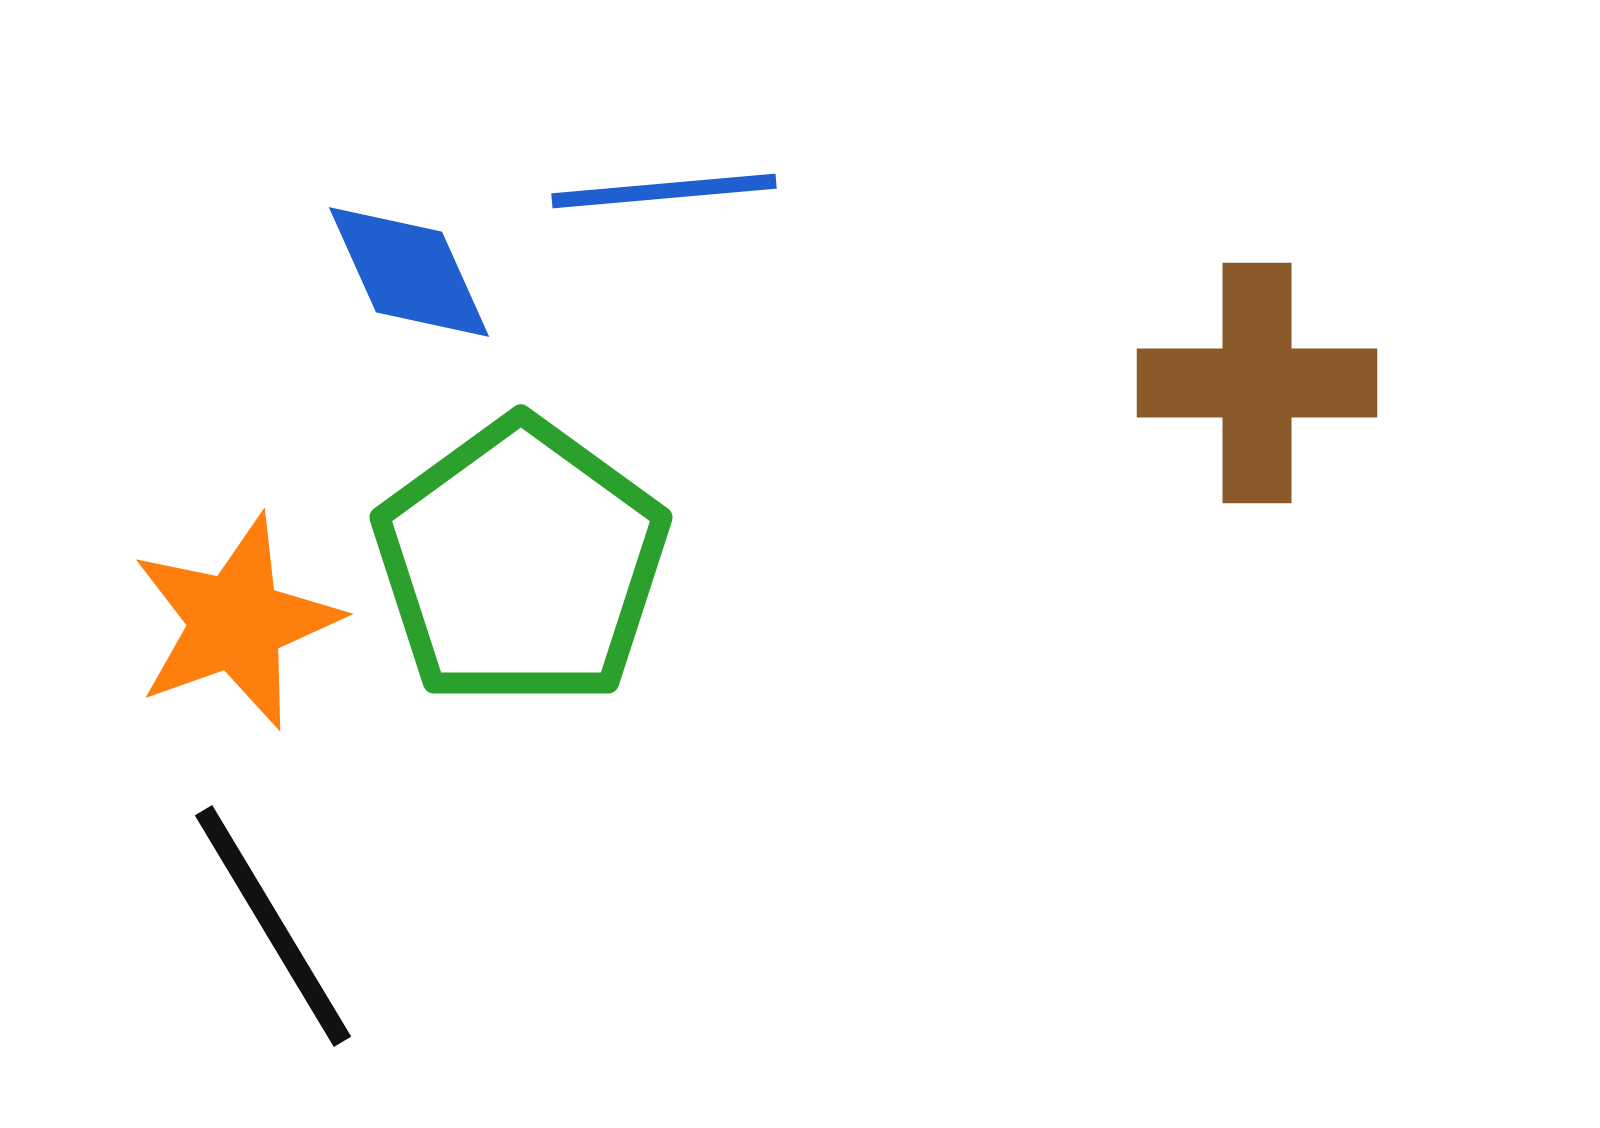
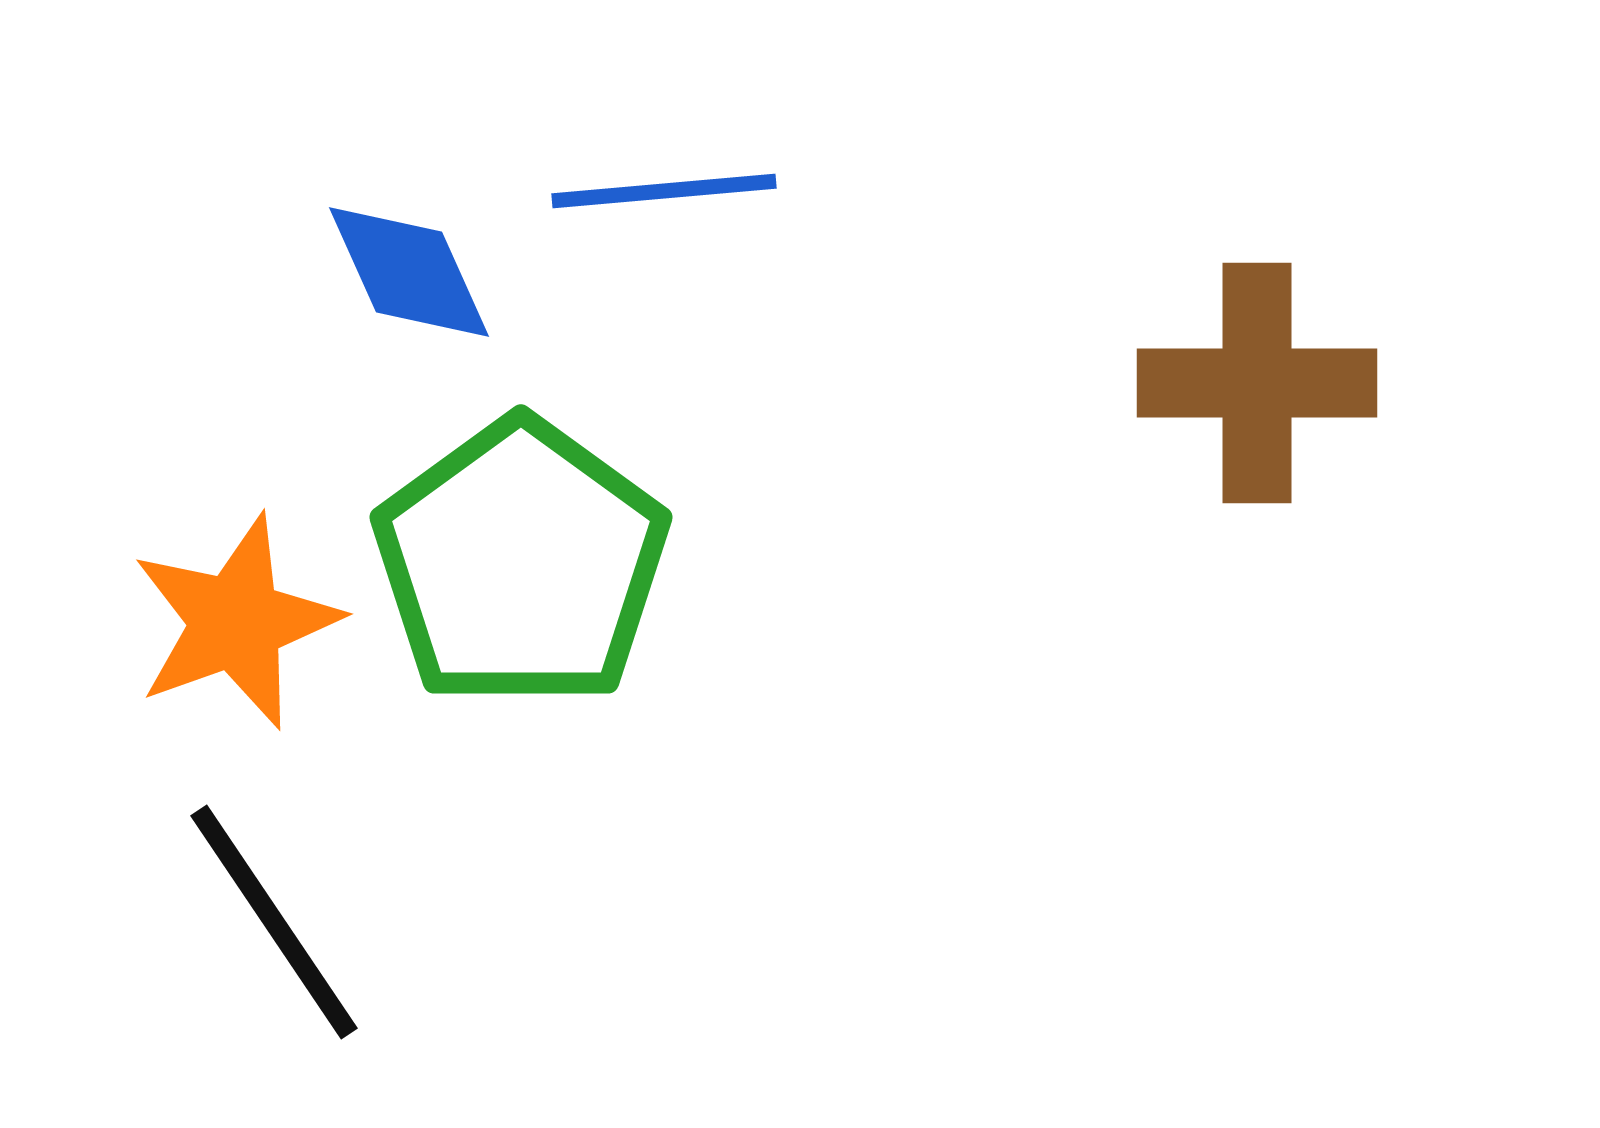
black line: moved 1 px right, 4 px up; rotated 3 degrees counterclockwise
